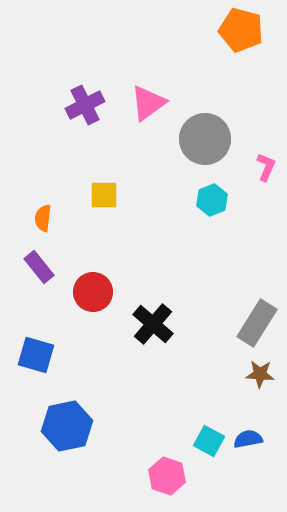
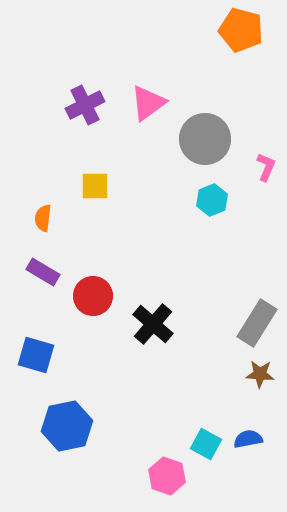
yellow square: moved 9 px left, 9 px up
purple rectangle: moved 4 px right, 5 px down; rotated 20 degrees counterclockwise
red circle: moved 4 px down
cyan square: moved 3 px left, 3 px down
